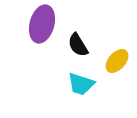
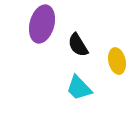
yellow ellipse: rotated 55 degrees counterclockwise
cyan trapezoid: moved 2 px left, 4 px down; rotated 28 degrees clockwise
